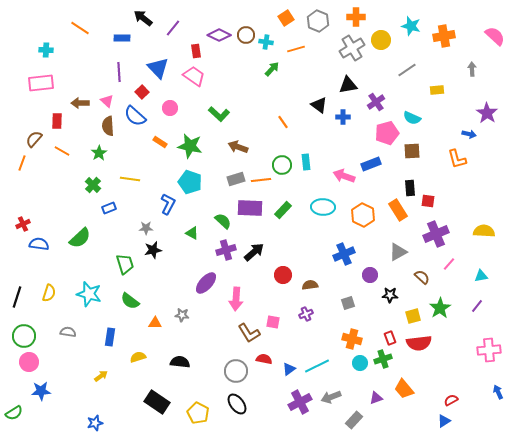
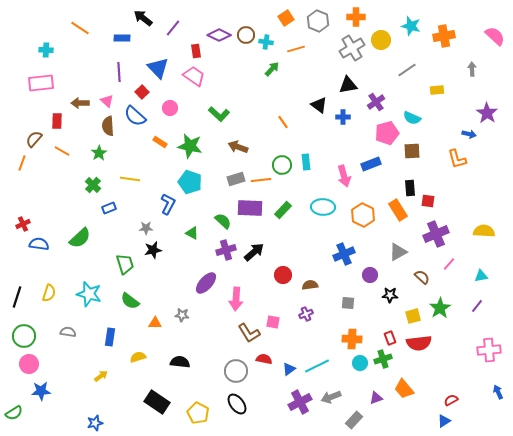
pink arrow at (344, 176): rotated 125 degrees counterclockwise
gray square at (348, 303): rotated 24 degrees clockwise
orange cross at (352, 339): rotated 12 degrees counterclockwise
pink circle at (29, 362): moved 2 px down
